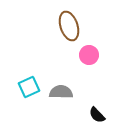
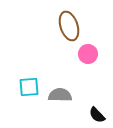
pink circle: moved 1 px left, 1 px up
cyan square: rotated 20 degrees clockwise
gray semicircle: moved 1 px left, 3 px down
